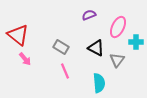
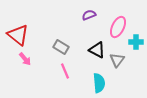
black triangle: moved 1 px right, 2 px down
